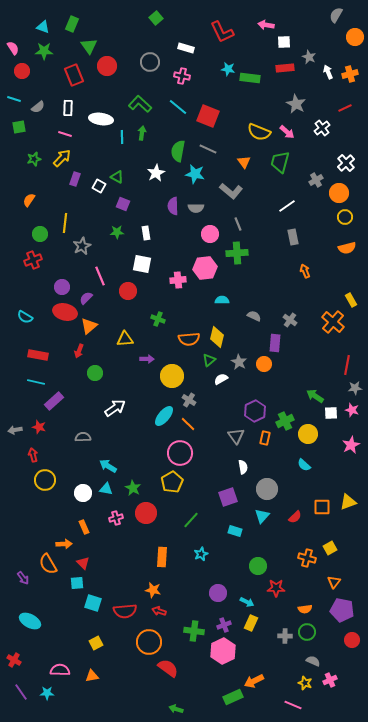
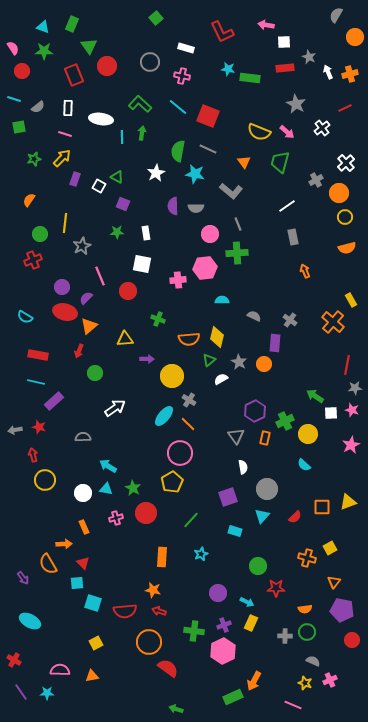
orange arrow at (254, 681): rotated 36 degrees counterclockwise
